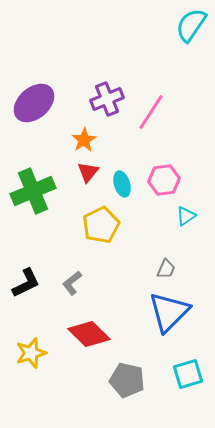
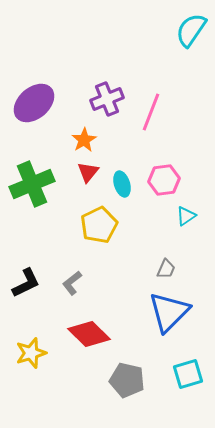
cyan semicircle: moved 5 px down
pink line: rotated 12 degrees counterclockwise
green cross: moved 1 px left, 7 px up
yellow pentagon: moved 2 px left
